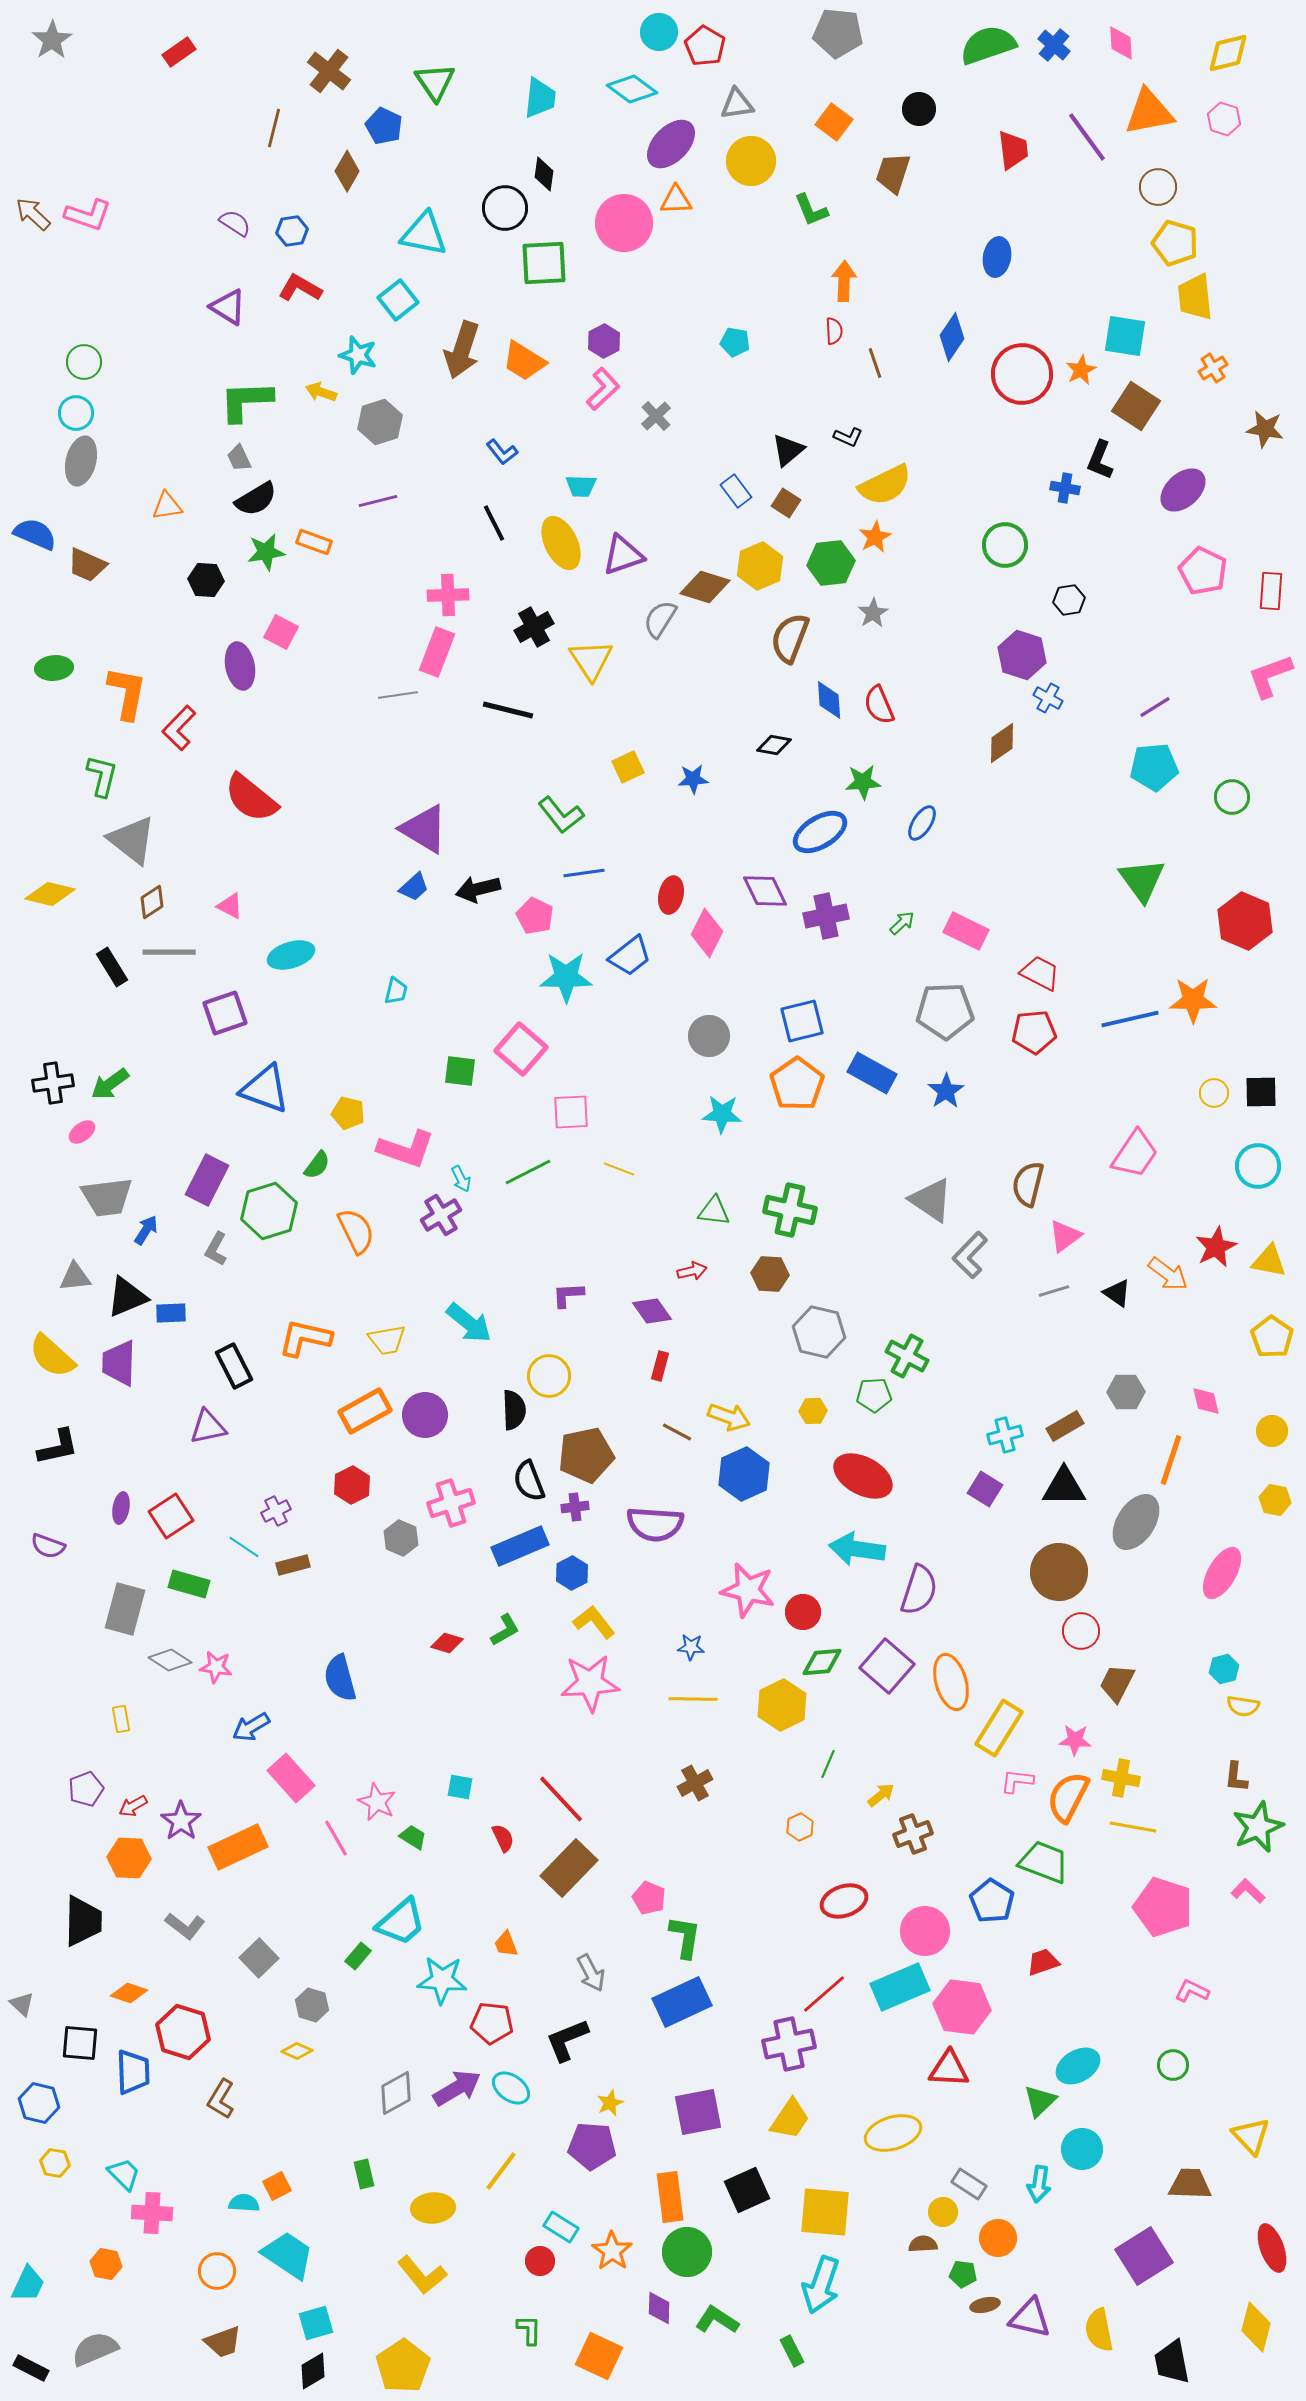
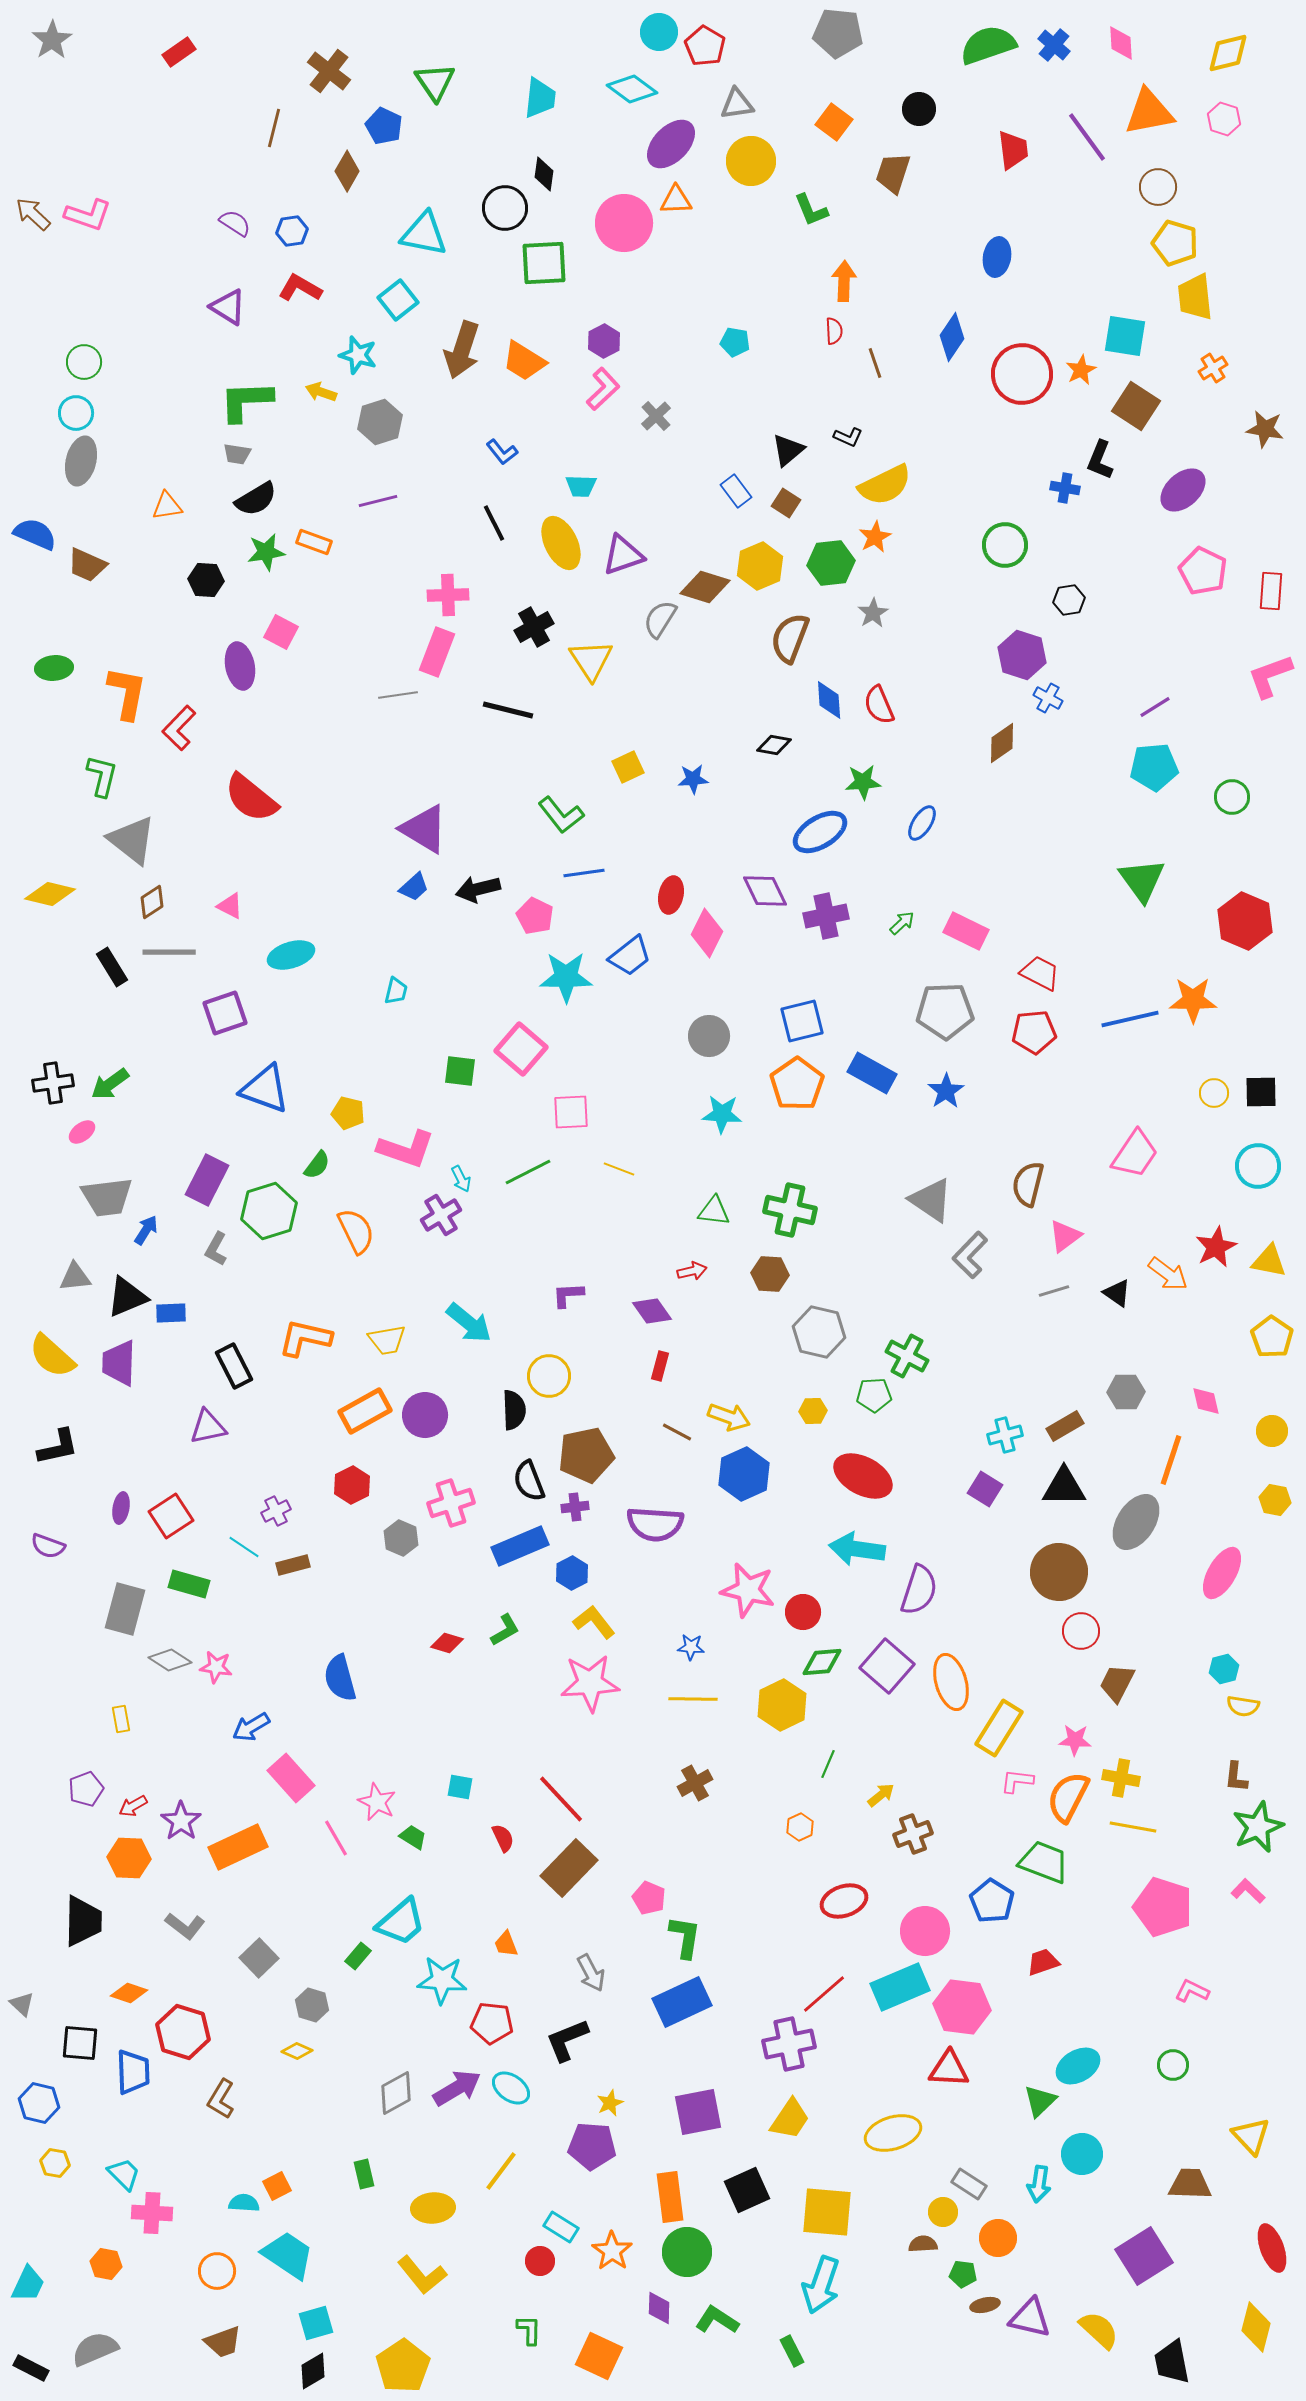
gray trapezoid at (239, 458): moved 2 px left, 4 px up; rotated 56 degrees counterclockwise
cyan circle at (1082, 2149): moved 5 px down
yellow square at (825, 2212): moved 2 px right
yellow semicircle at (1099, 2330): rotated 144 degrees clockwise
